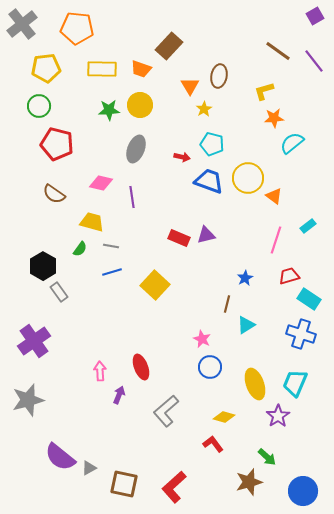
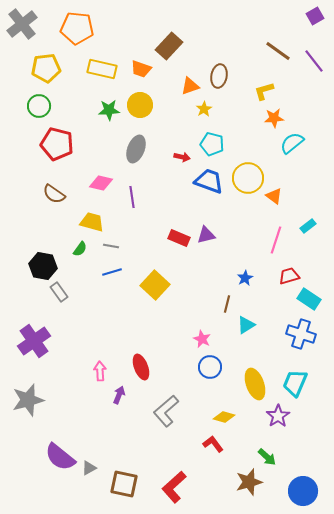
yellow rectangle at (102, 69): rotated 12 degrees clockwise
orange triangle at (190, 86): rotated 42 degrees clockwise
black hexagon at (43, 266): rotated 20 degrees counterclockwise
